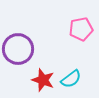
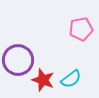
purple circle: moved 11 px down
